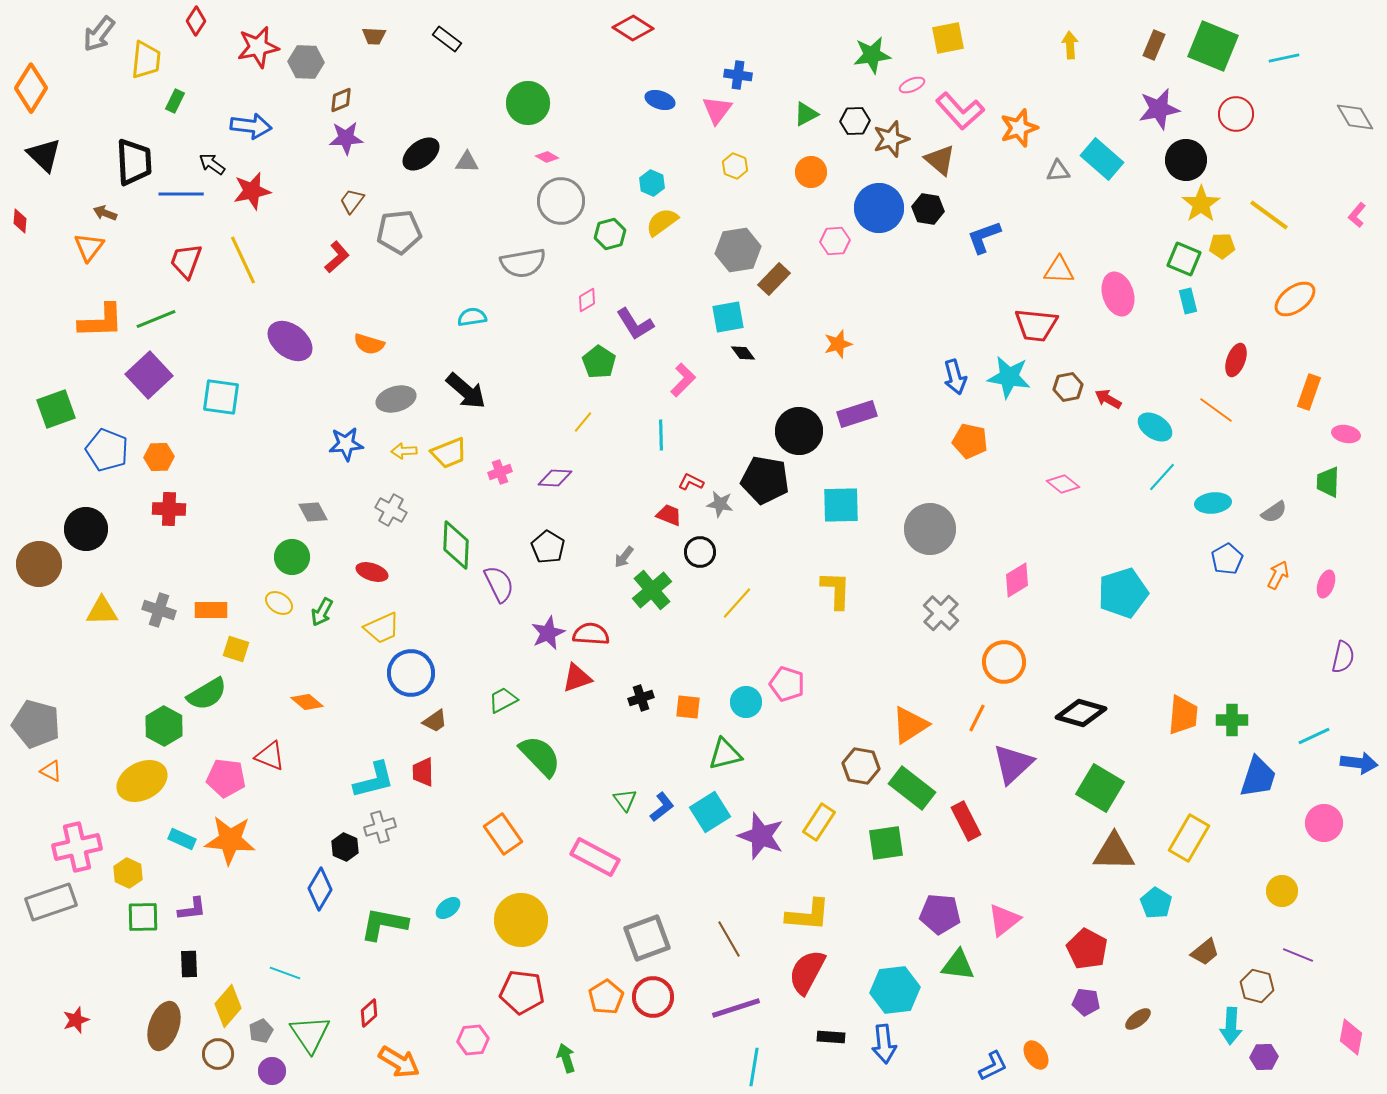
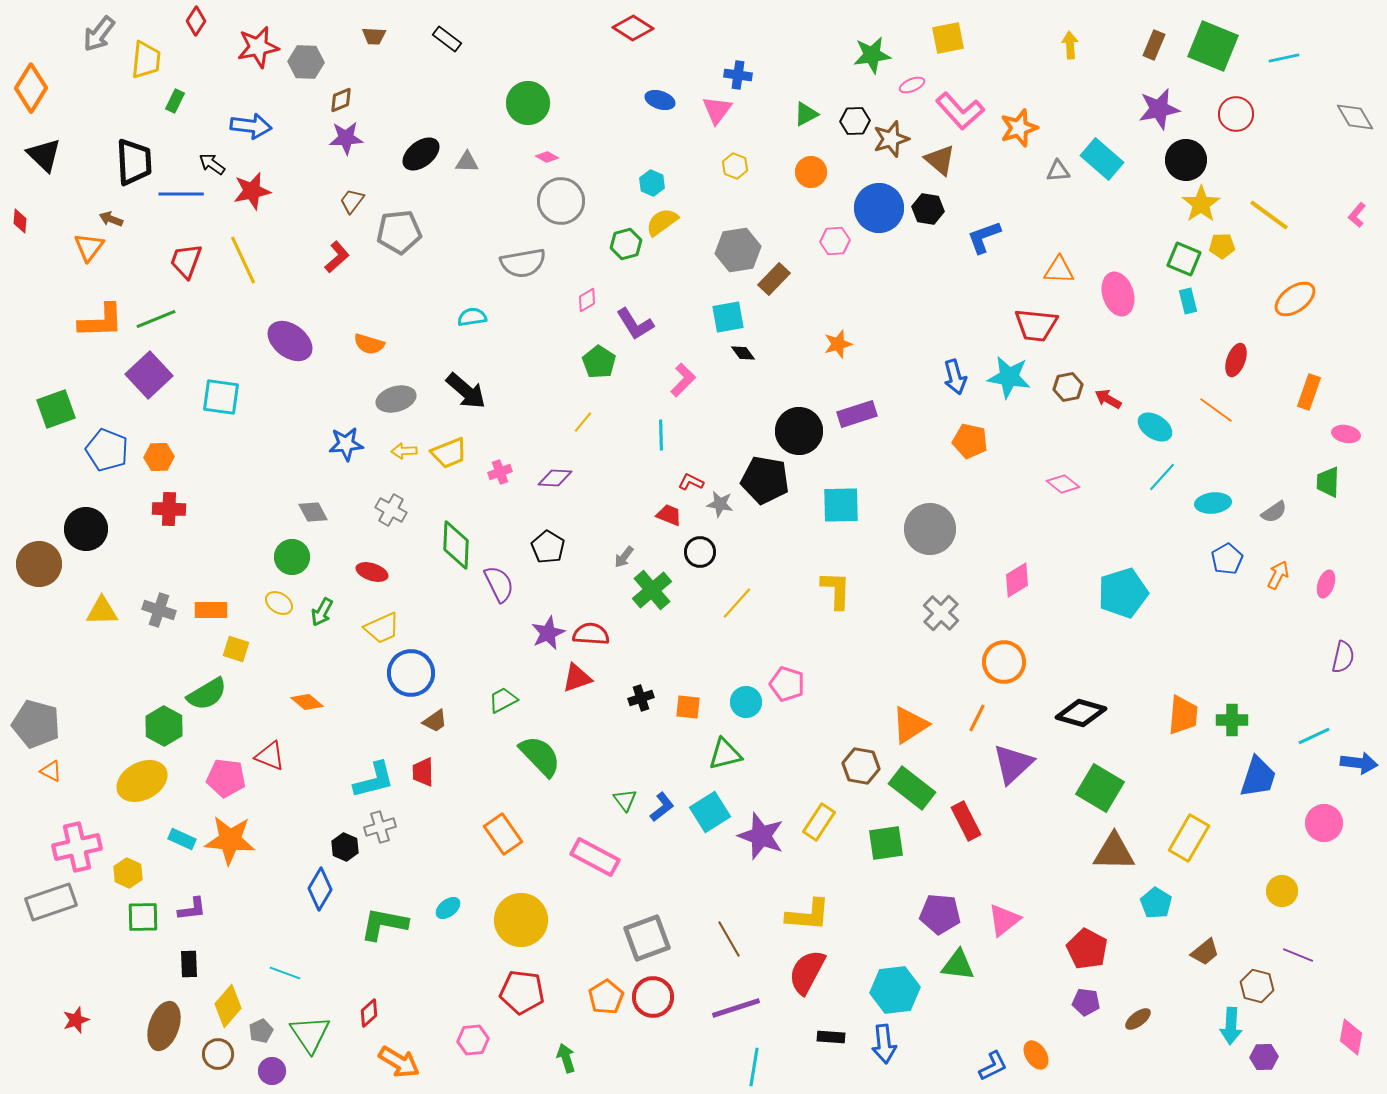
brown arrow at (105, 213): moved 6 px right, 6 px down
green hexagon at (610, 234): moved 16 px right, 10 px down
